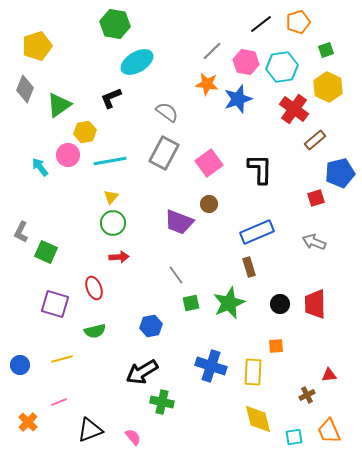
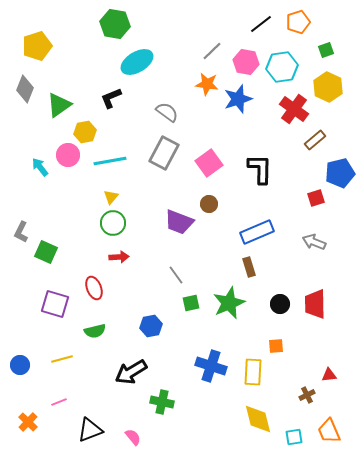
black arrow at (142, 372): moved 11 px left
